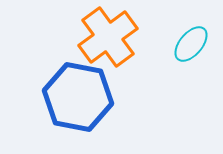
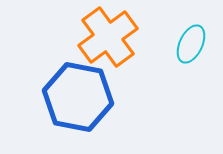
cyan ellipse: rotated 15 degrees counterclockwise
